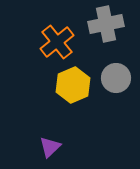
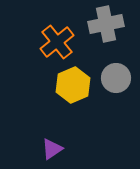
purple triangle: moved 2 px right, 2 px down; rotated 10 degrees clockwise
